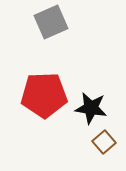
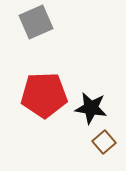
gray square: moved 15 px left
